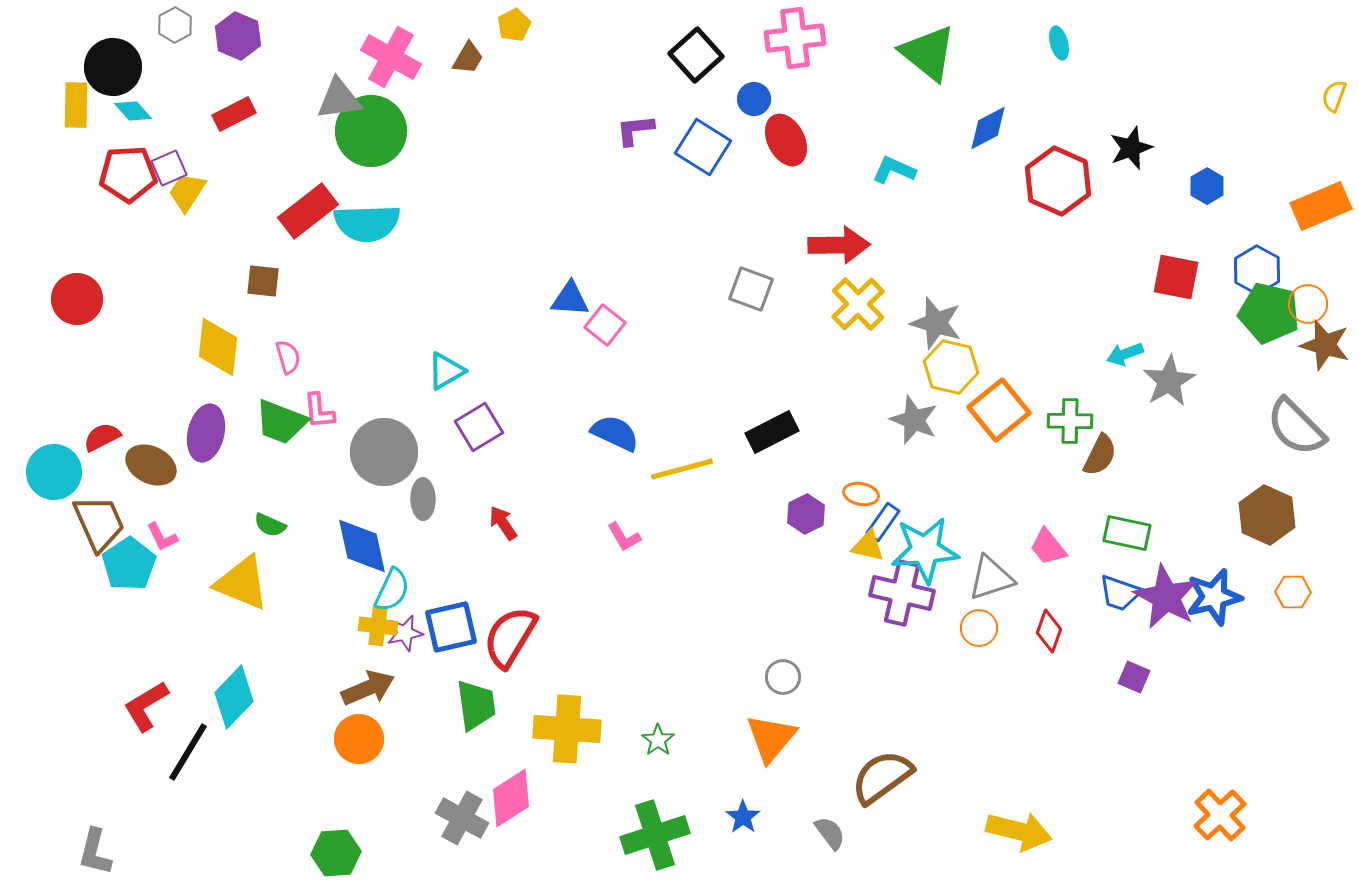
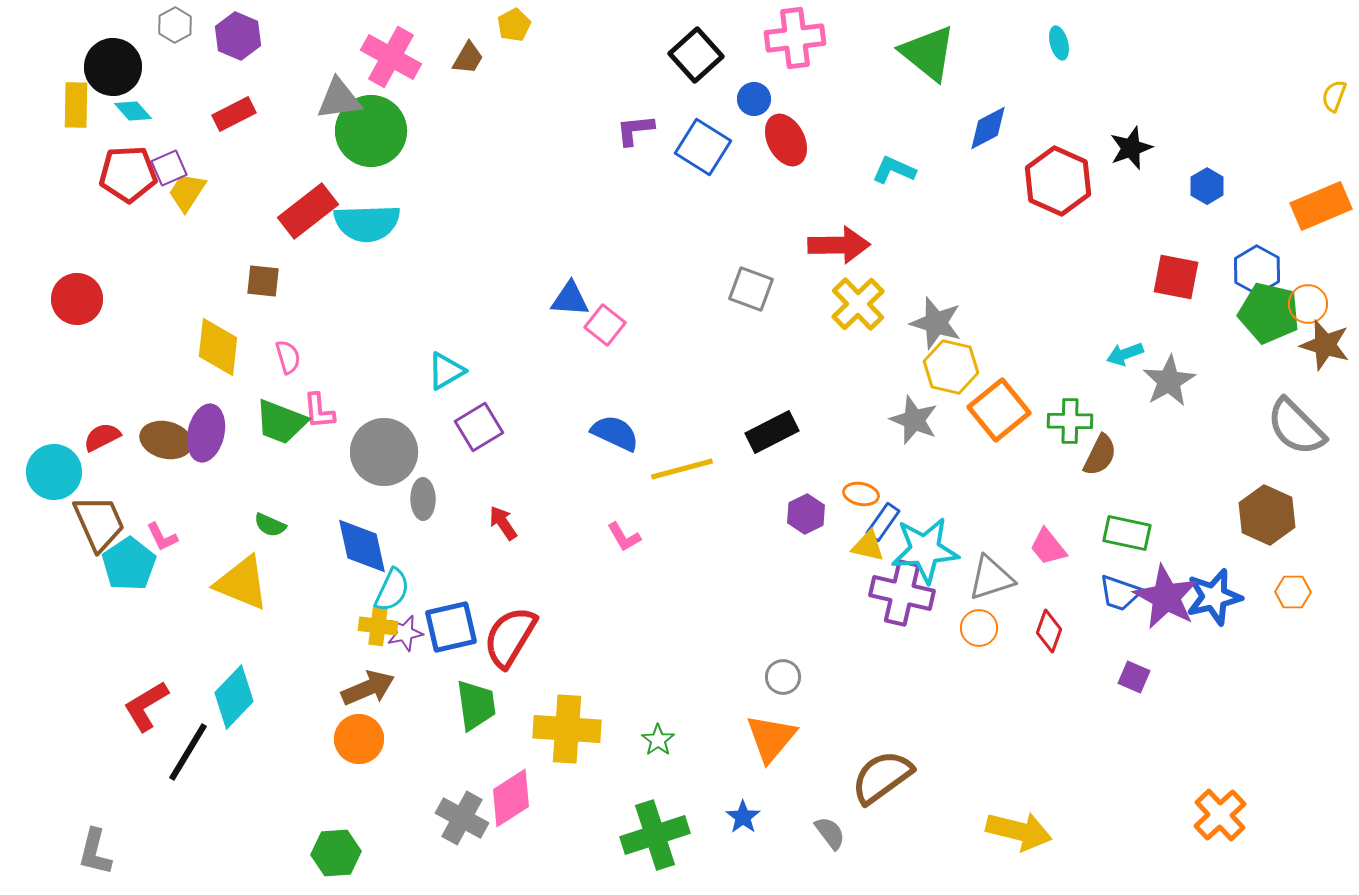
brown ellipse at (151, 465): moved 15 px right, 25 px up; rotated 12 degrees counterclockwise
